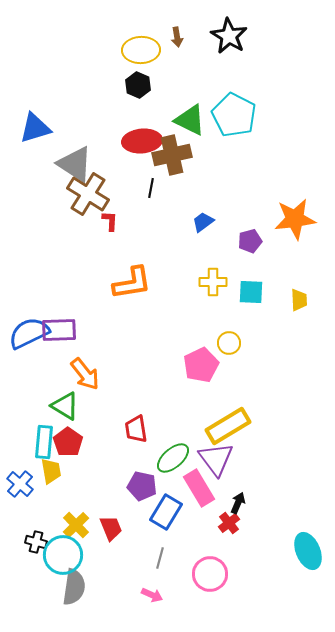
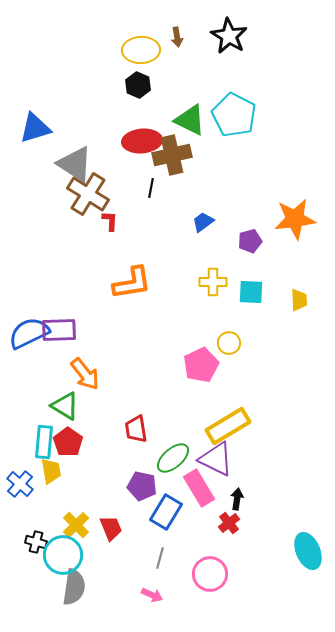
purple triangle at (216, 459): rotated 27 degrees counterclockwise
black arrow at (238, 503): moved 1 px left, 4 px up; rotated 15 degrees counterclockwise
